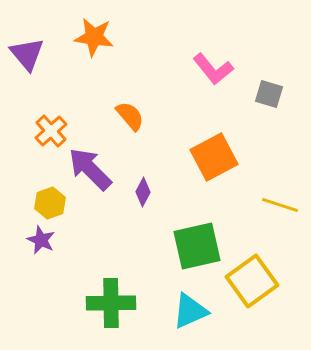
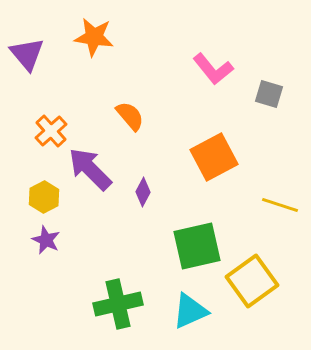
yellow hexagon: moved 6 px left, 6 px up; rotated 8 degrees counterclockwise
purple star: moved 5 px right
green cross: moved 7 px right, 1 px down; rotated 12 degrees counterclockwise
